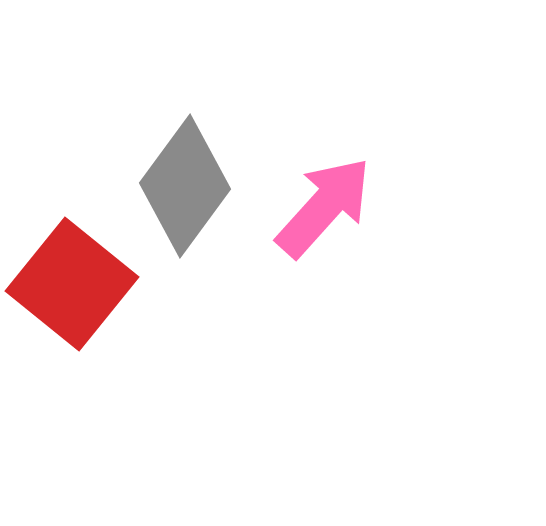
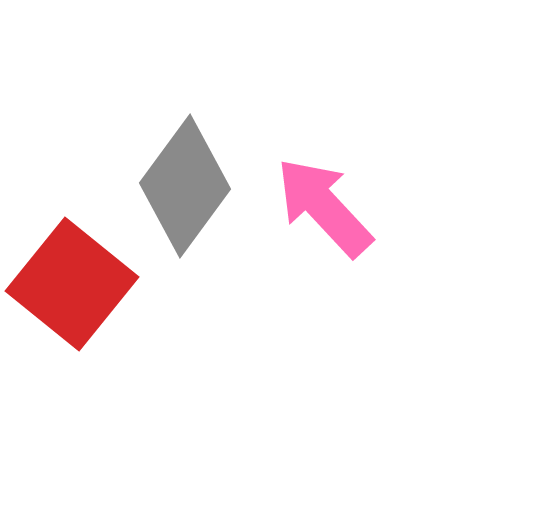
pink arrow: rotated 85 degrees counterclockwise
